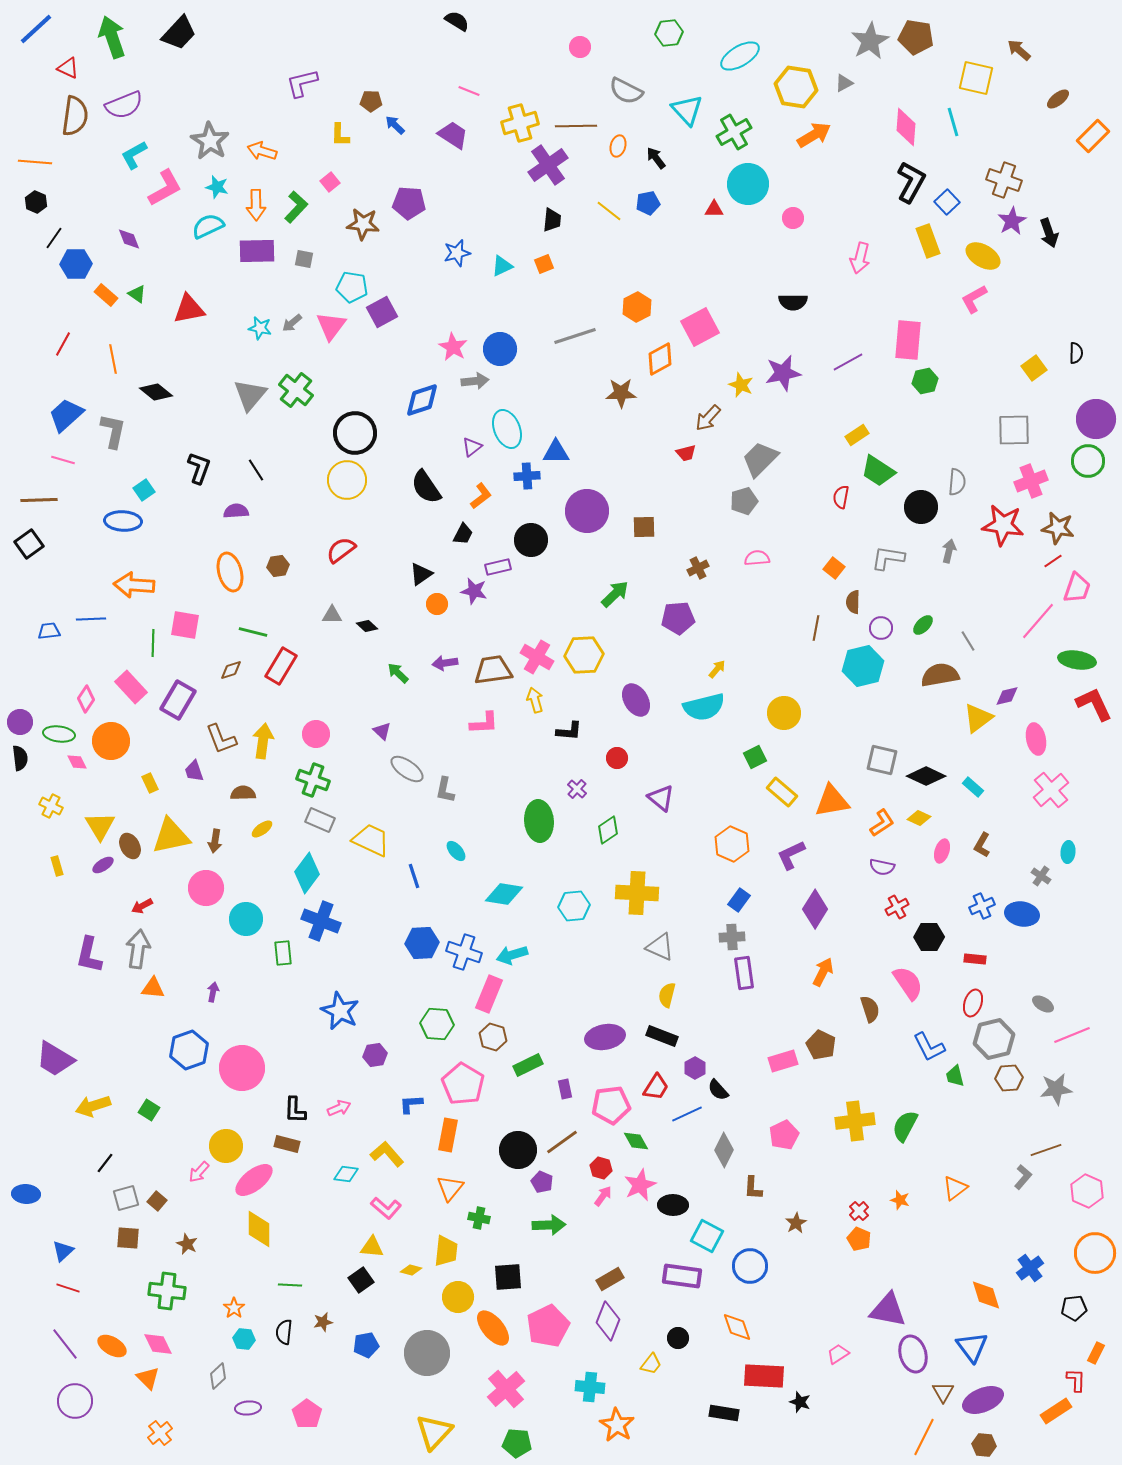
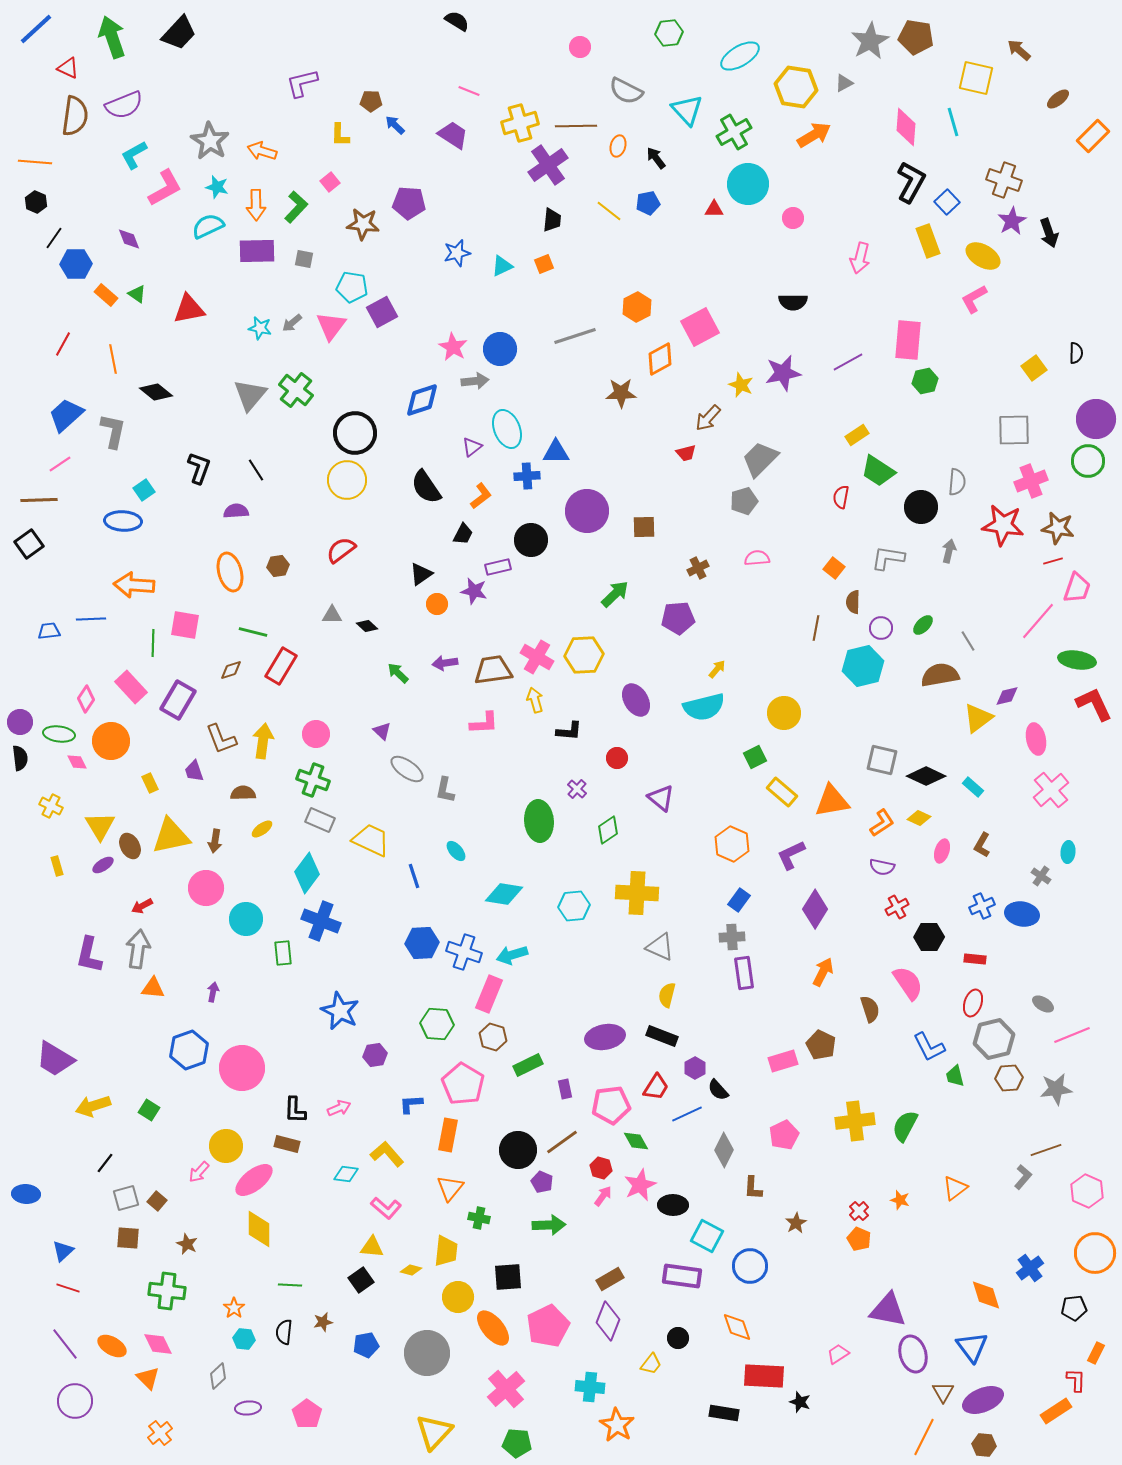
pink line at (63, 460): moved 3 px left, 4 px down; rotated 50 degrees counterclockwise
red line at (1053, 561): rotated 18 degrees clockwise
